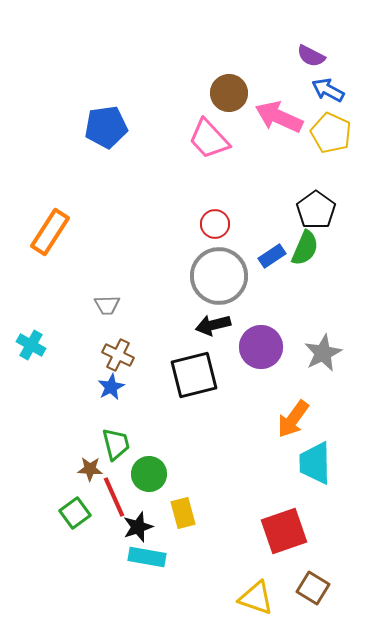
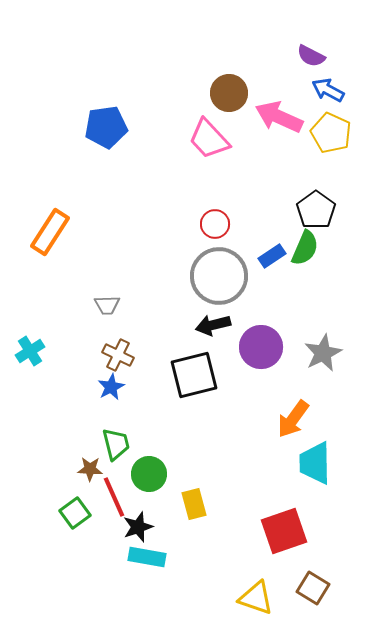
cyan cross: moved 1 px left, 6 px down; rotated 28 degrees clockwise
yellow rectangle: moved 11 px right, 9 px up
